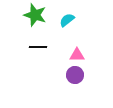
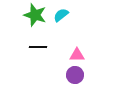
cyan semicircle: moved 6 px left, 5 px up
